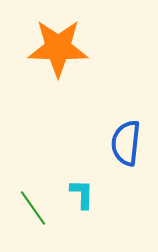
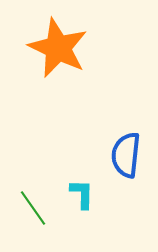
orange star: rotated 24 degrees clockwise
blue semicircle: moved 12 px down
